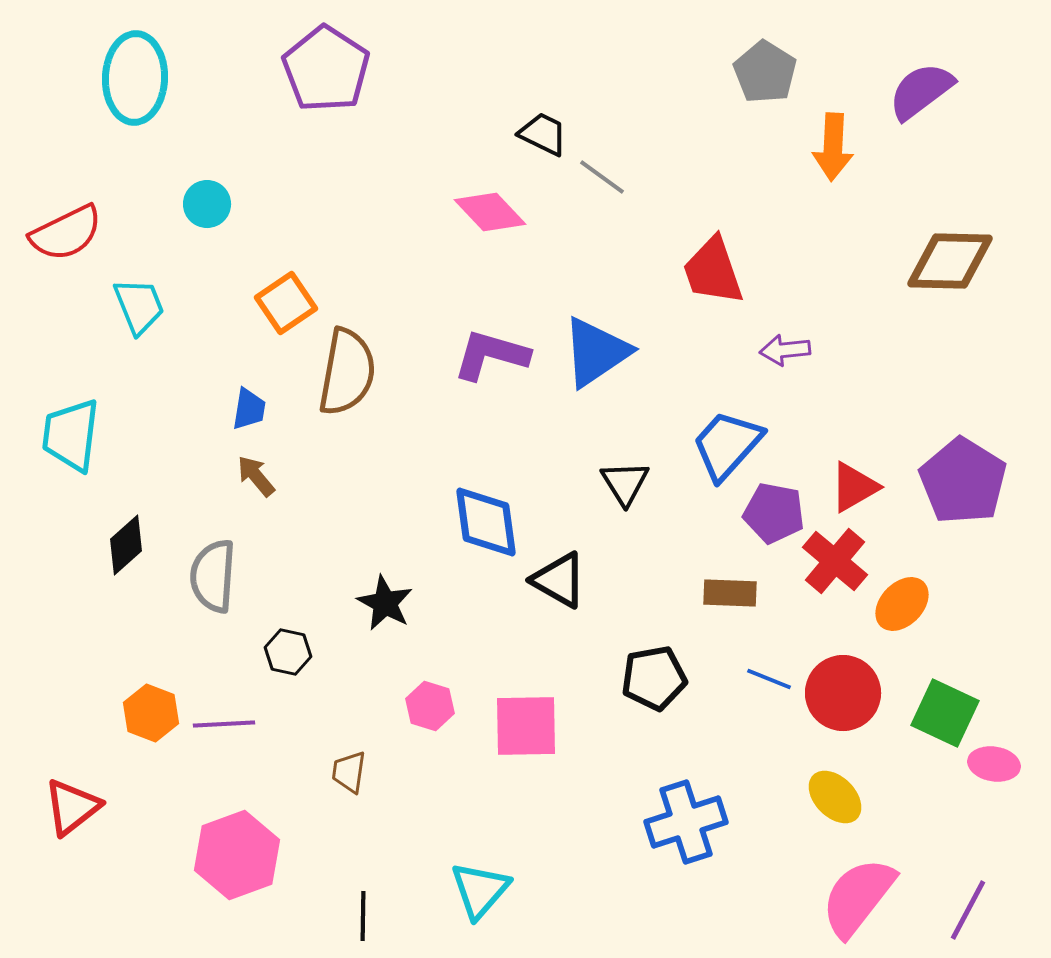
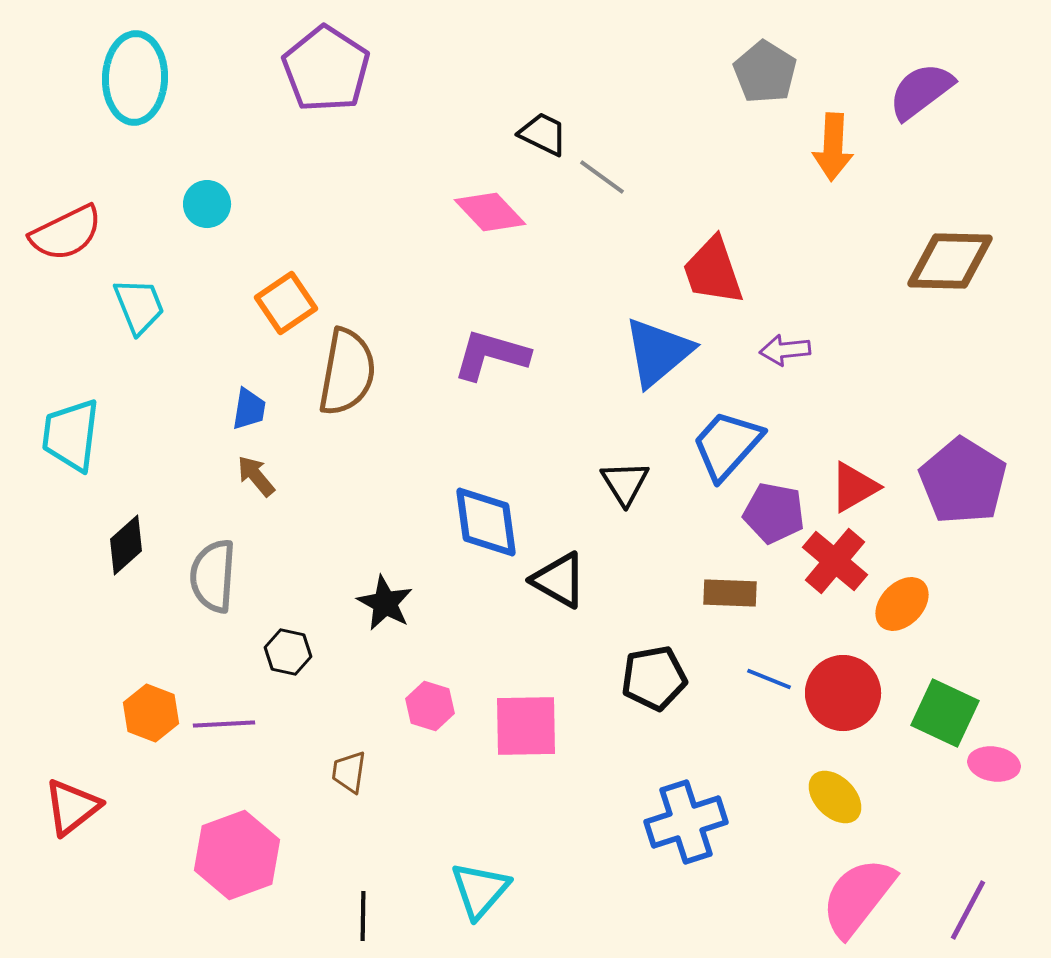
blue triangle at (596, 352): moved 62 px right; rotated 6 degrees counterclockwise
